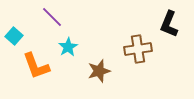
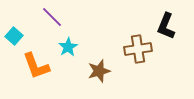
black L-shape: moved 3 px left, 2 px down
